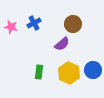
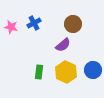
purple semicircle: moved 1 px right, 1 px down
yellow hexagon: moved 3 px left, 1 px up
